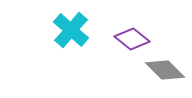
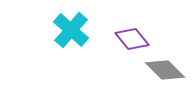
purple diamond: rotated 12 degrees clockwise
